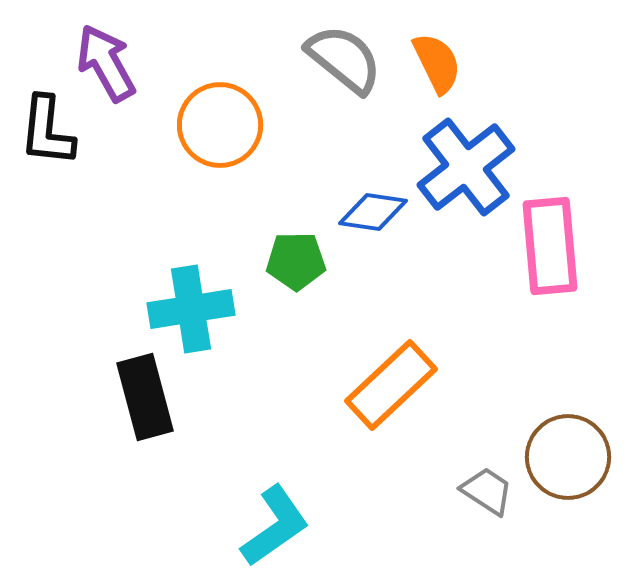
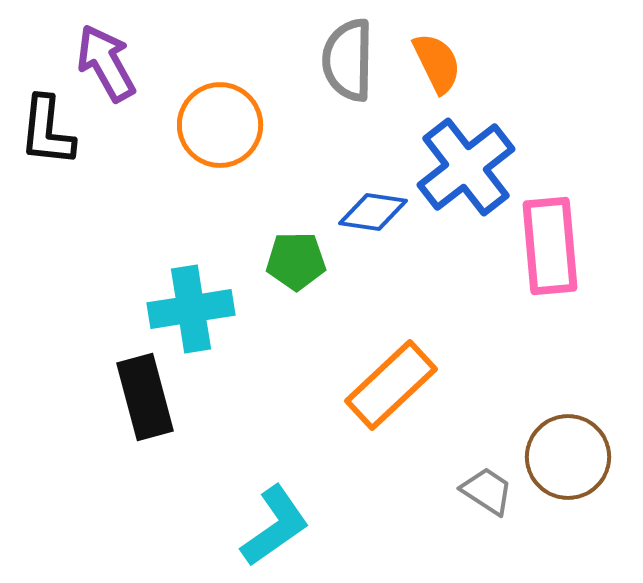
gray semicircle: moved 4 px right, 1 px down; rotated 128 degrees counterclockwise
